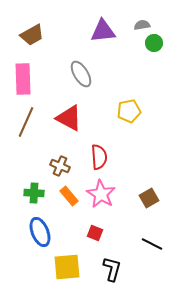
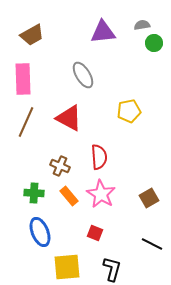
purple triangle: moved 1 px down
gray ellipse: moved 2 px right, 1 px down
